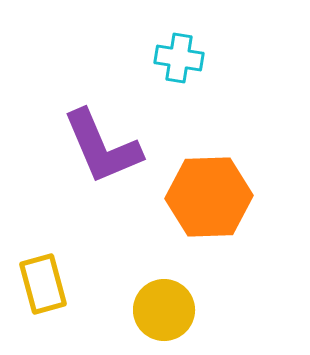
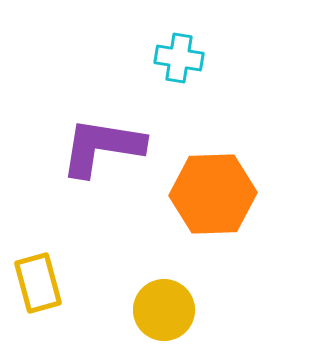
purple L-shape: rotated 122 degrees clockwise
orange hexagon: moved 4 px right, 3 px up
yellow rectangle: moved 5 px left, 1 px up
